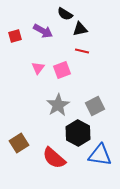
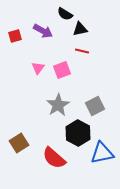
blue triangle: moved 2 px right, 2 px up; rotated 20 degrees counterclockwise
